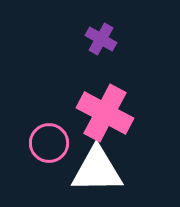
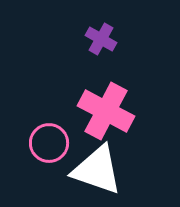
pink cross: moved 1 px right, 2 px up
white triangle: rotated 20 degrees clockwise
